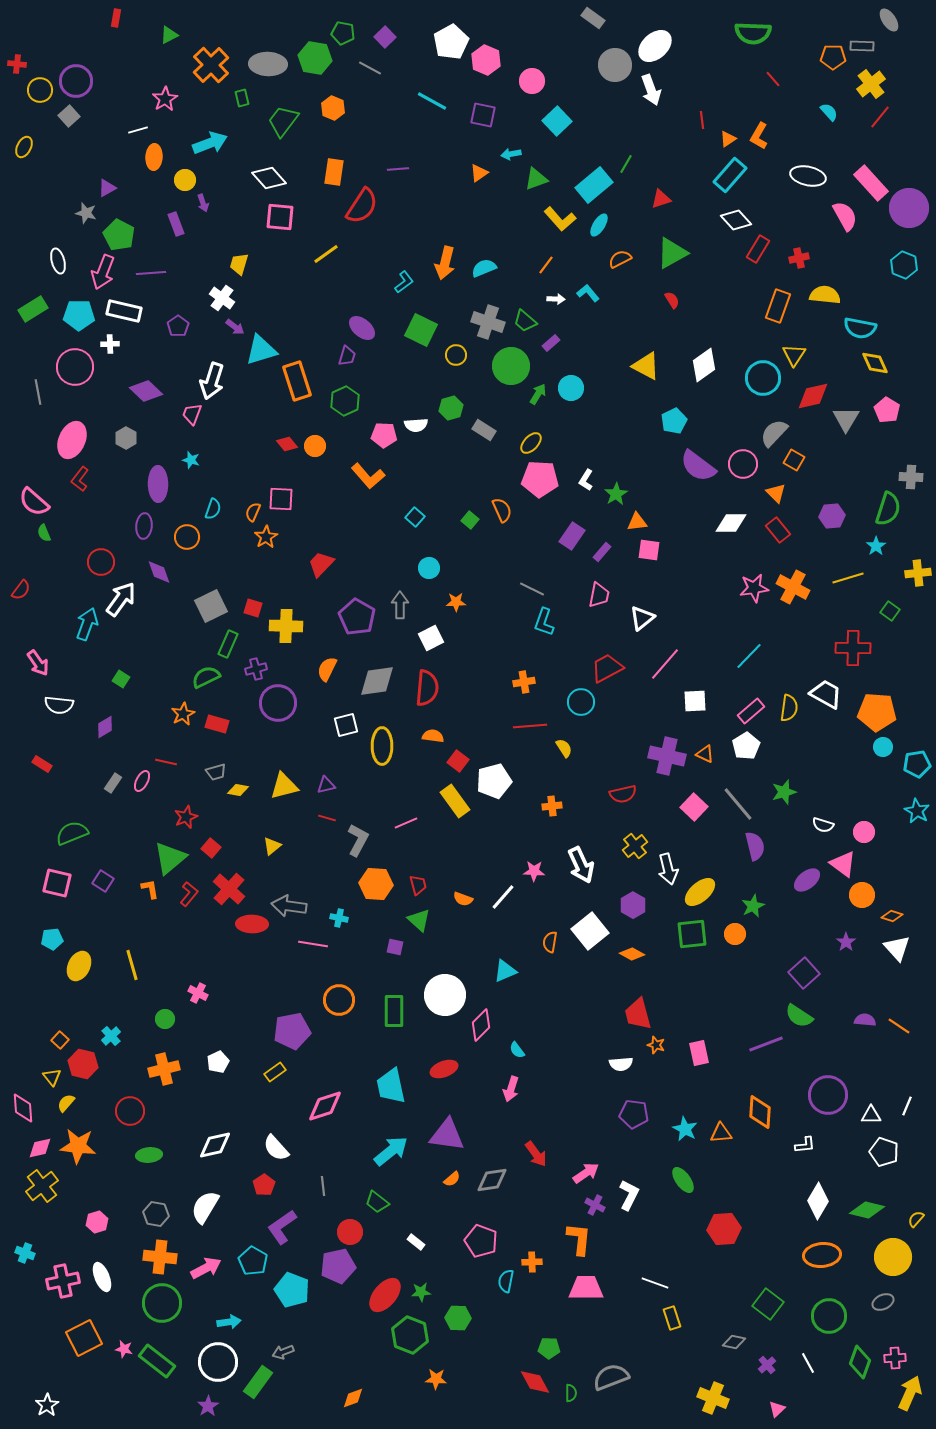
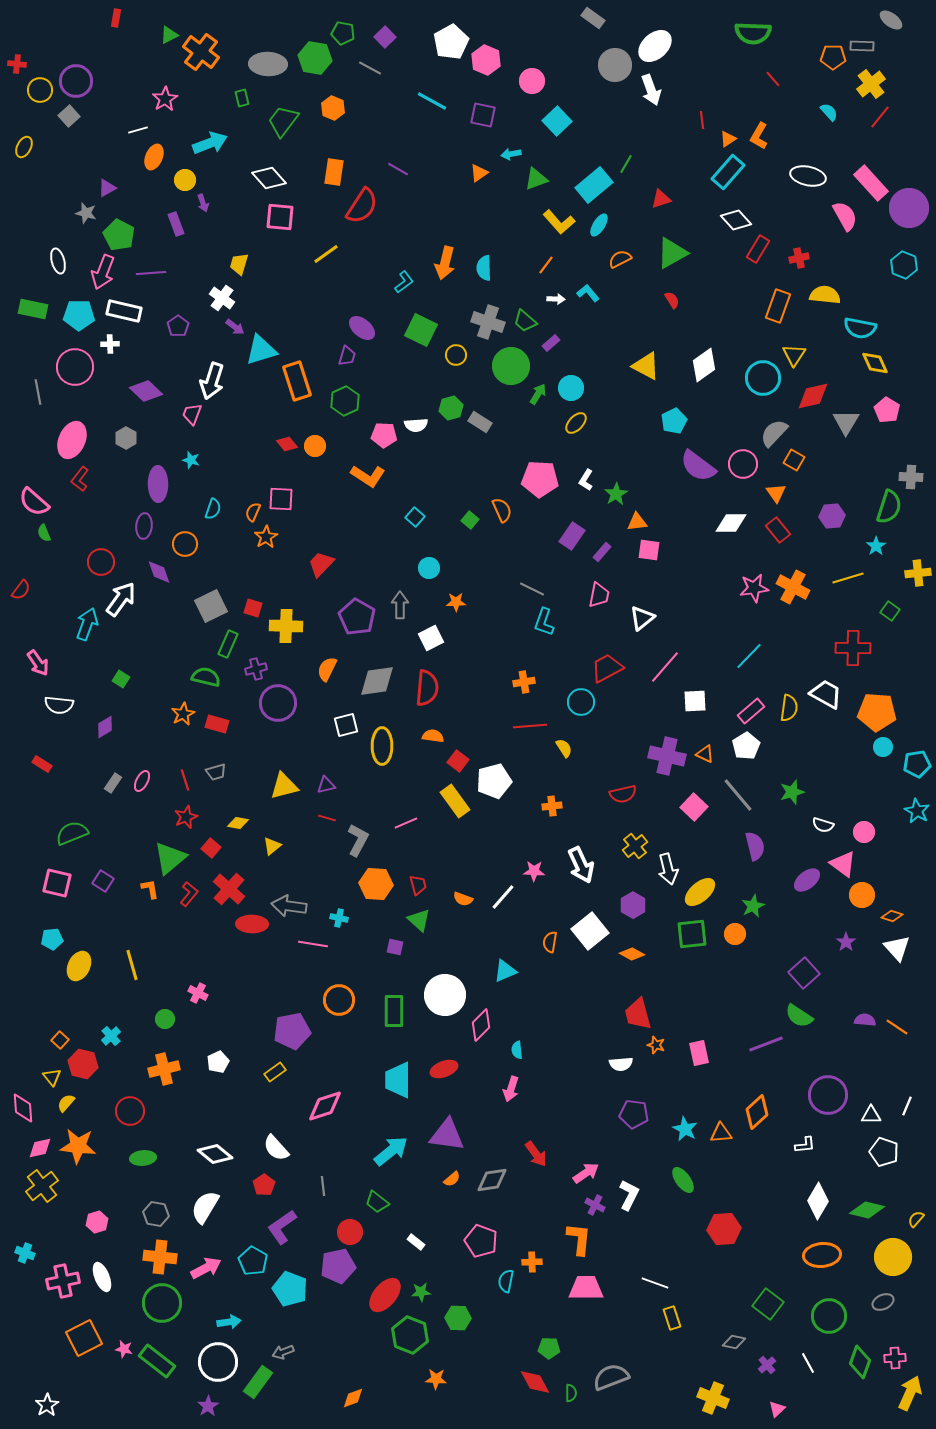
gray ellipse at (889, 20): moved 2 px right; rotated 20 degrees counterclockwise
orange cross at (211, 65): moved 10 px left, 13 px up; rotated 9 degrees counterclockwise
orange ellipse at (154, 157): rotated 20 degrees clockwise
purple line at (398, 169): rotated 35 degrees clockwise
cyan rectangle at (730, 175): moved 2 px left, 3 px up
yellow L-shape at (560, 219): moved 1 px left, 3 px down
cyan semicircle at (484, 268): rotated 70 degrees counterclockwise
green rectangle at (33, 309): rotated 44 degrees clockwise
gray triangle at (846, 419): moved 3 px down
gray rectangle at (484, 430): moved 4 px left, 8 px up
yellow ellipse at (531, 443): moved 45 px right, 20 px up
orange L-shape at (368, 476): rotated 16 degrees counterclockwise
orange triangle at (776, 493): rotated 10 degrees clockwise
green semicircle at (888, 509): moved 1 px right, 2 px up
orange circle at (187, 537): moved 2 px left, 7 px down
pink line at (665, 664): moved 3 px down
green semicircle at (206, 677): rotated 40 degrees clockwise
red line at (166, 762): moved 19 px right, 18 px down; rotated 60 degrees clockwise
yellow diamond at (238, 790): moved 33 px down
green star at (784, 792): moved 8 px right
gray line at (738, 804): moved 9 px up
orange line at (899, 1026): moved 2 px left, 1 px down
cyan semicircle at (517, 1050): rotated 30 degrees clockwise
cyan trapezoid at (391, 1086): moved 7 px right, 6 px up; rotated 12 degrees clockwise
orange diamond at (760, 1112): moved 3 px left; rotated 44 degrees clockwise
white diamond at (215, 1145): moved 9 px down; rotated 52 degrees clockwise
green ellipse at (149, 1155): moved 6 px left, 3 px down
cyan pentagon at (292, 1290): moved 2 px left, 1 px up
